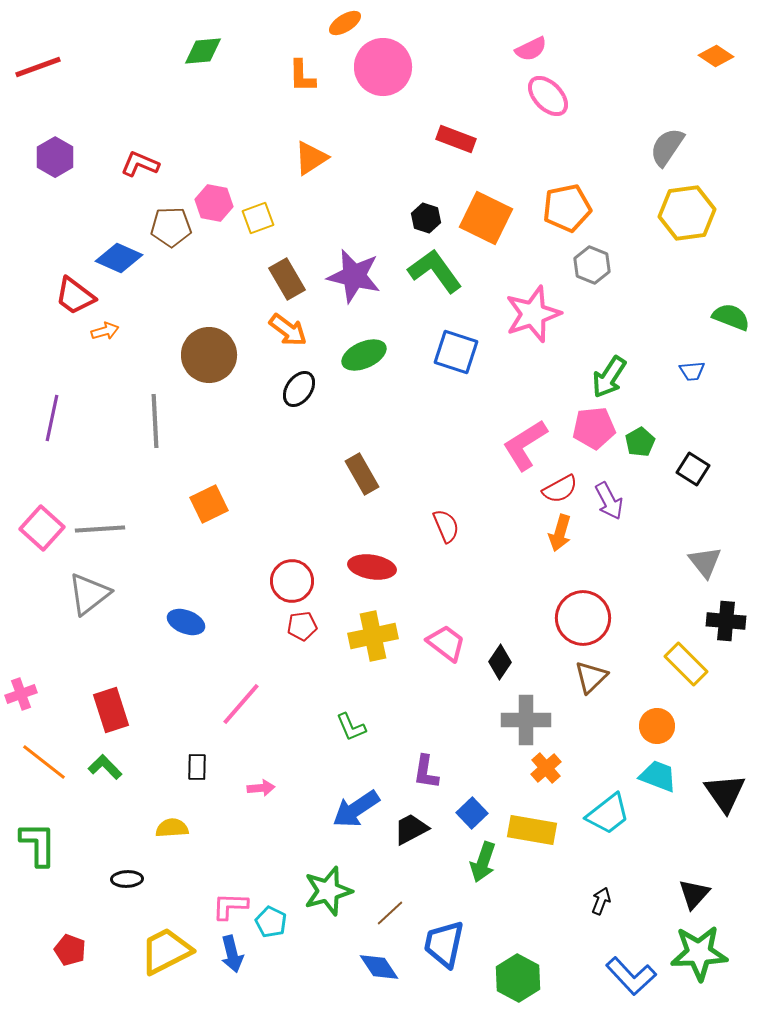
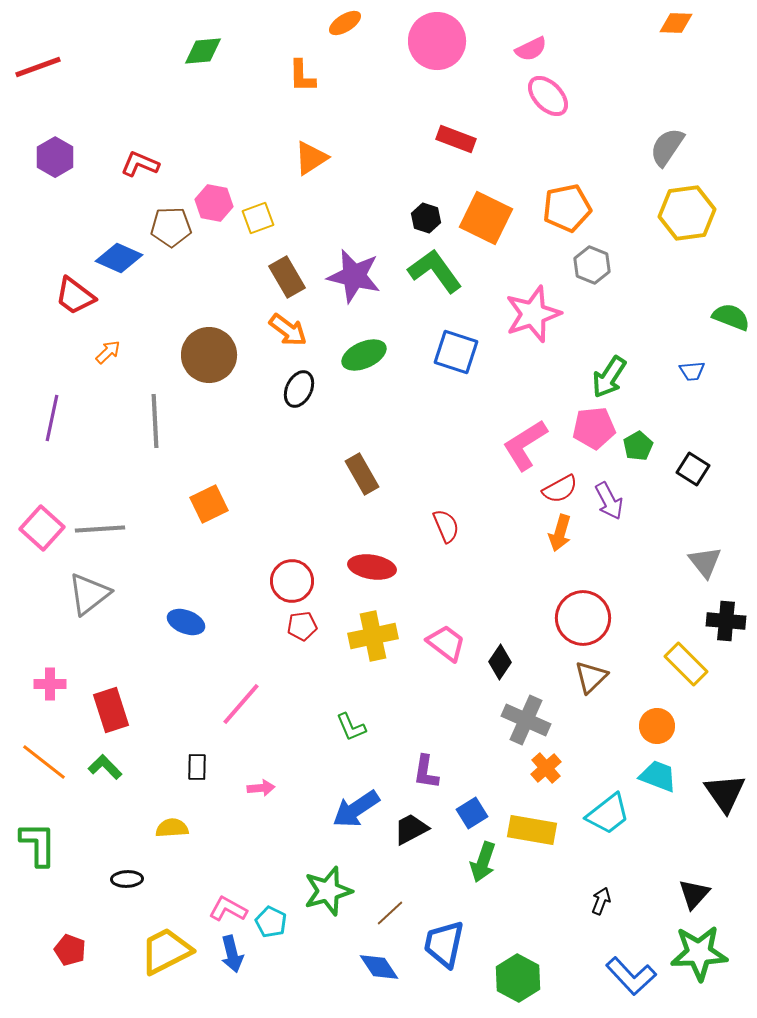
orange diamond at (716, 56): moved 40 px left, 33 px up; rotated 32 degrees counterclockwise
pink circle at (383, 67): moved 54 px right, 26 px up
brown rectangle at (287, 279): moved 2 px up
orange arrow at (105, 331): moved 3 px right, 21 px down; rotated 28 degrees counterclockwise
black ellipse at (299, 389): rotated 9 degrees counterclockwise
green pentagon at (640, 442): moved 2 px left, 4 px down
pink cross at (21, 694): moved 29 px right, 10 px up; rotated 20 degrees clockwise
gray cross at (526, 720): rotated 24 degrees clockwise
blue square at (472, 813): rotated 12 degrees clockwise
pink L-shape at (230, 906): moved 2 px left, 3 px down; rotated 27 degrees clockwise
